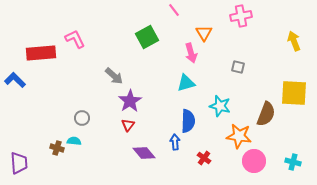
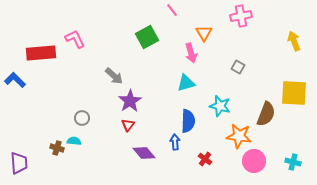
pink line: moved 2 px left
gray square: rotated 16 degrees clockwise
red cross: moved 1 px right, 1 px down
